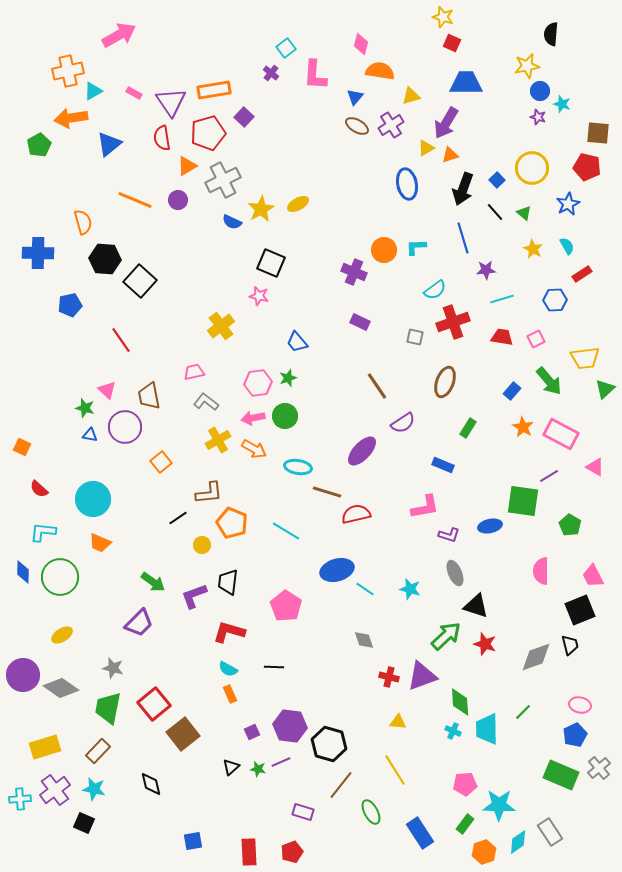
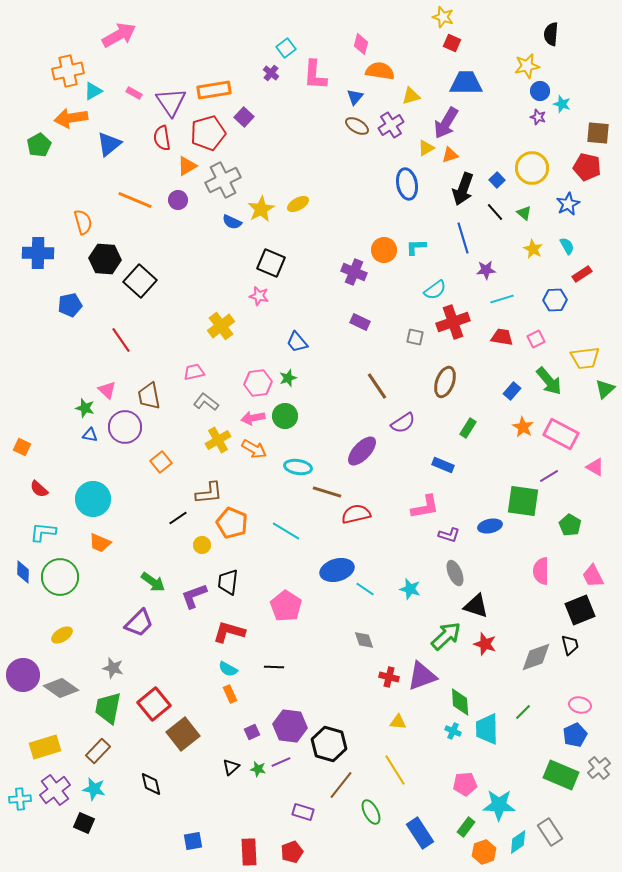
green rectangle at (465, 824): moved 1 px right, 3 px down
